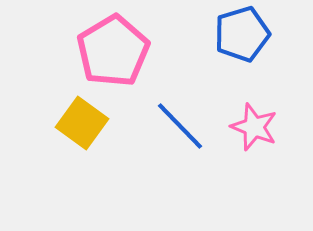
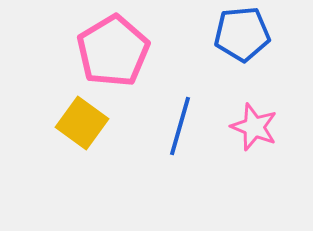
blue pentagon: rotated 12 degrees clockwise
blue line: rotated 60 degrees clockwise
